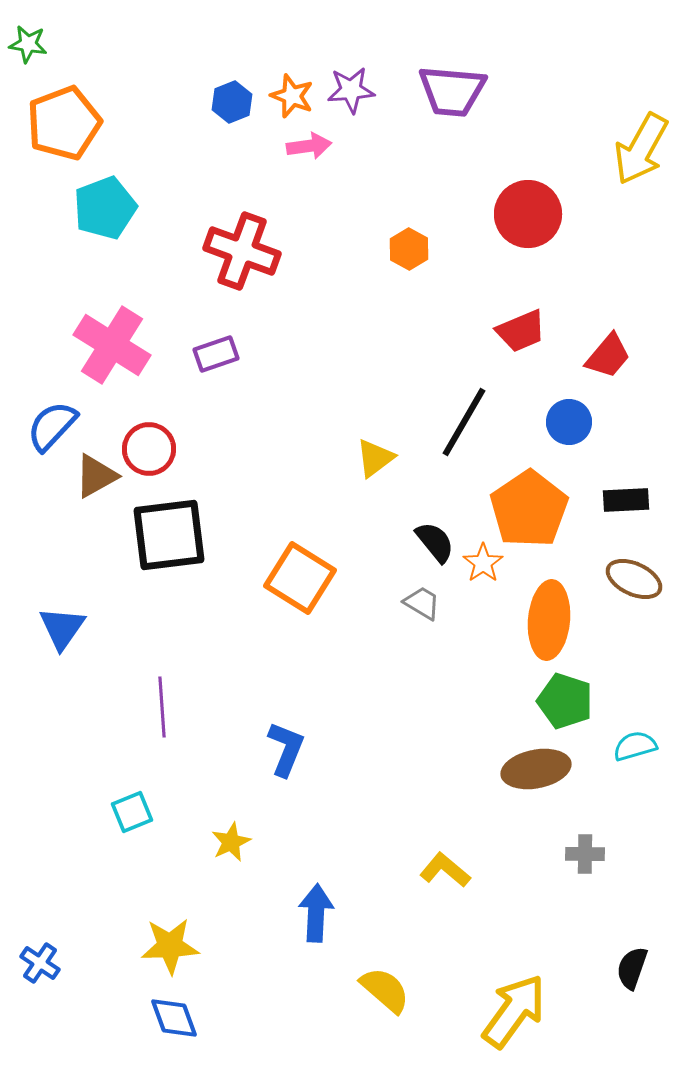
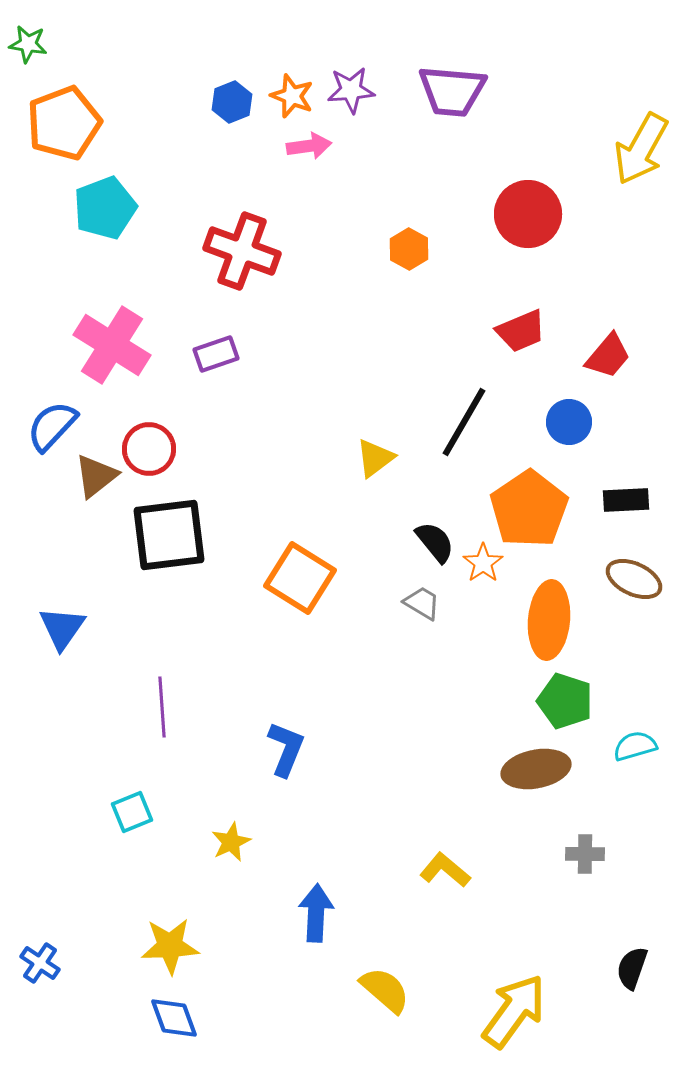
brown triangle at (96, 476): rotated 9 degrees counterclockwise
